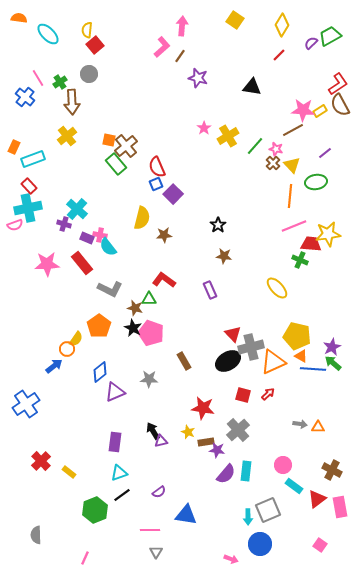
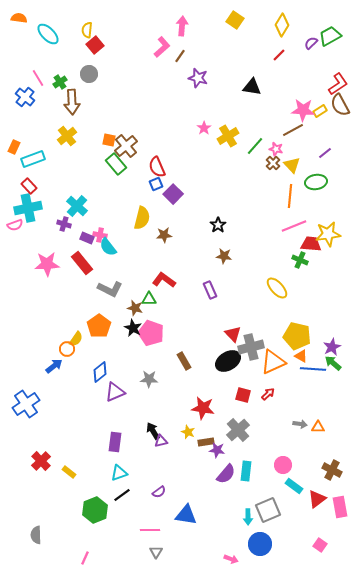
cyan cross at (77, 209): moved 3 px up
